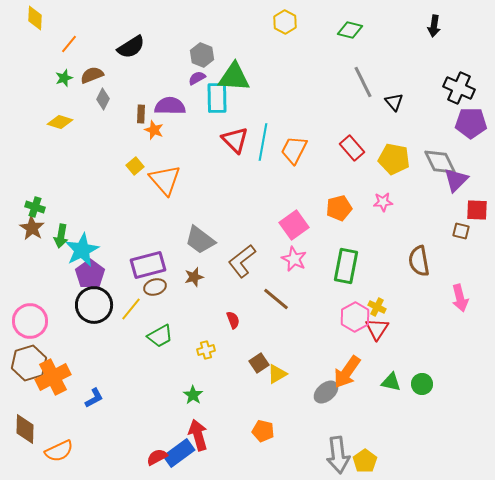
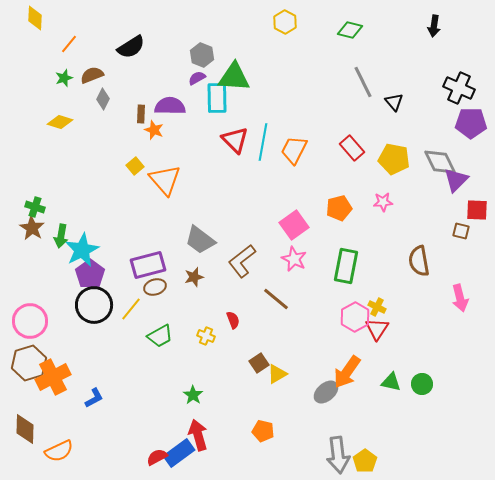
yellow cross at (206, 350): moved 14 px up; rotated 36 degrees clockwise
